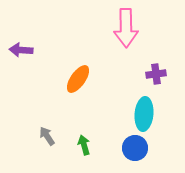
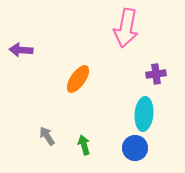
pink arrow: rotated 12 degrees clockwise
